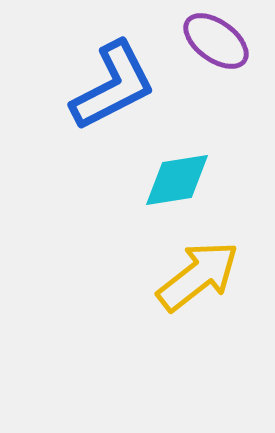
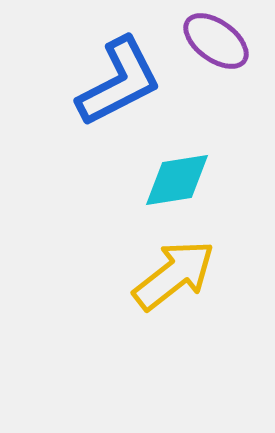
blue L-shape: moved 6 px right, 4 px up
yellow arrow: moved 24 px left, 1 px up
